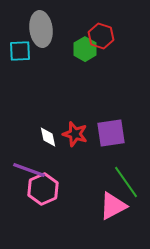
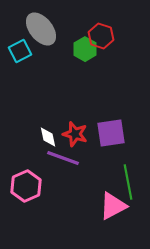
gray ellipse: rotated 32 degrees counterclockwise
cyan square: rotated 25 degrees counterclockwise
purple line: moved 34 px right, 12 px up
green line: moved 2 px right; rotated 24 degrees clockwise
pink hexagon: moved 17 px left, 3 px up
